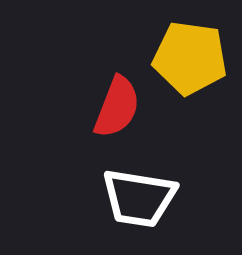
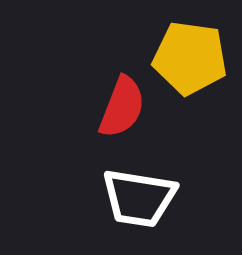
red semicircle: moved 5 px right
